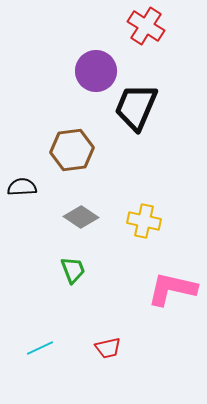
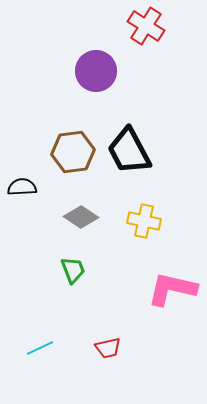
black trapezoid: moved 7 px left, 44 px down; rotated 51 degrees counterclockwise
brown hexagon: moved 1 px right, 2 px down
